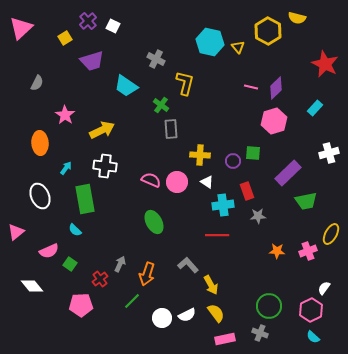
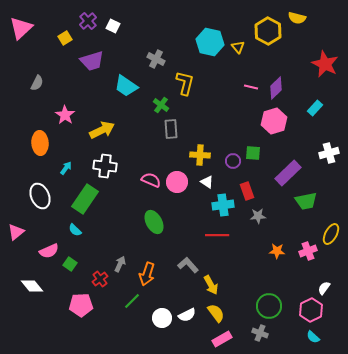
green rectangle at (85, 199): rotated 44 degrees clockwise
pink rectangle at (225, 339): moved 3 px left; rotated 18 degrees counterclockwise
